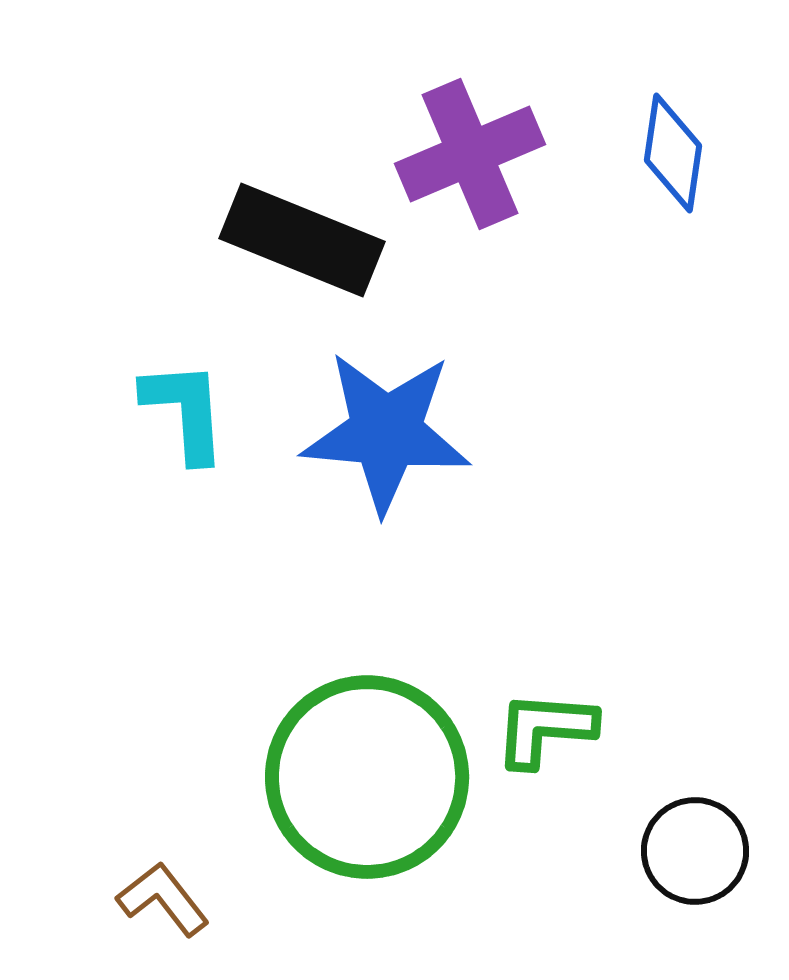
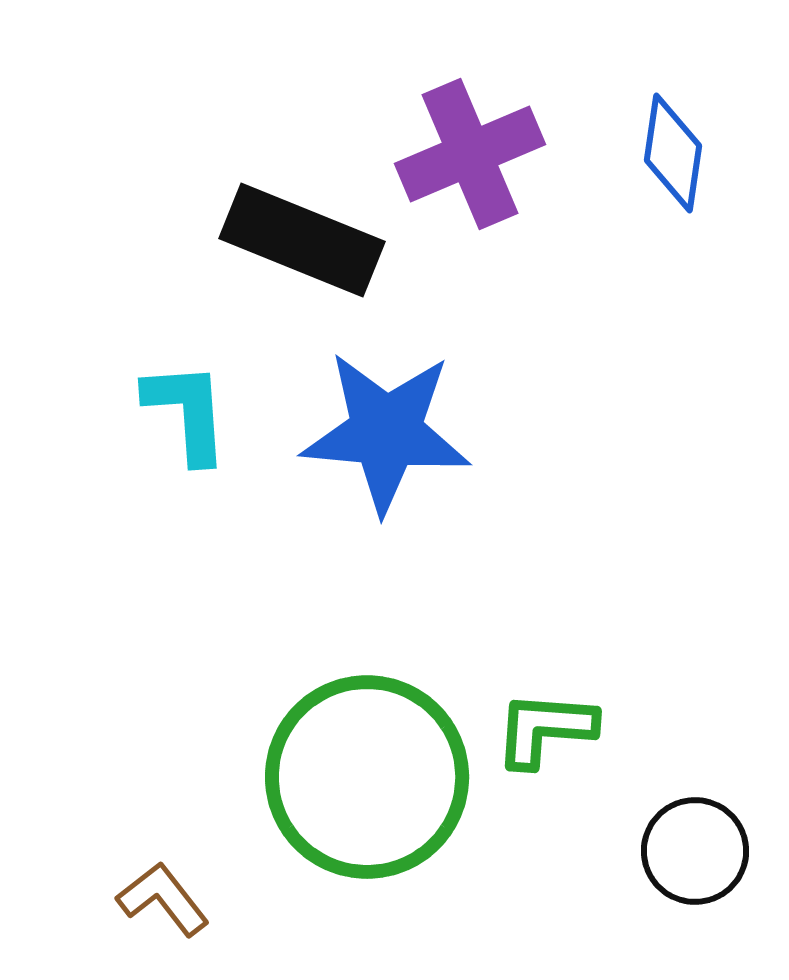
cyan L-shape: moved 2 px right, 1 px down
